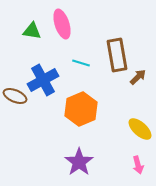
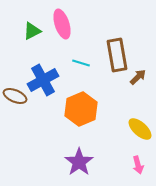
green triangle: rotated 36 degrees counterclockwise
